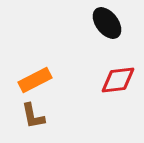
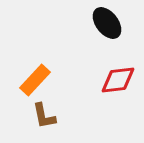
orange rectangle: rotated 20 degrees counterclockwise
brown L-shape: moved 11 px right
